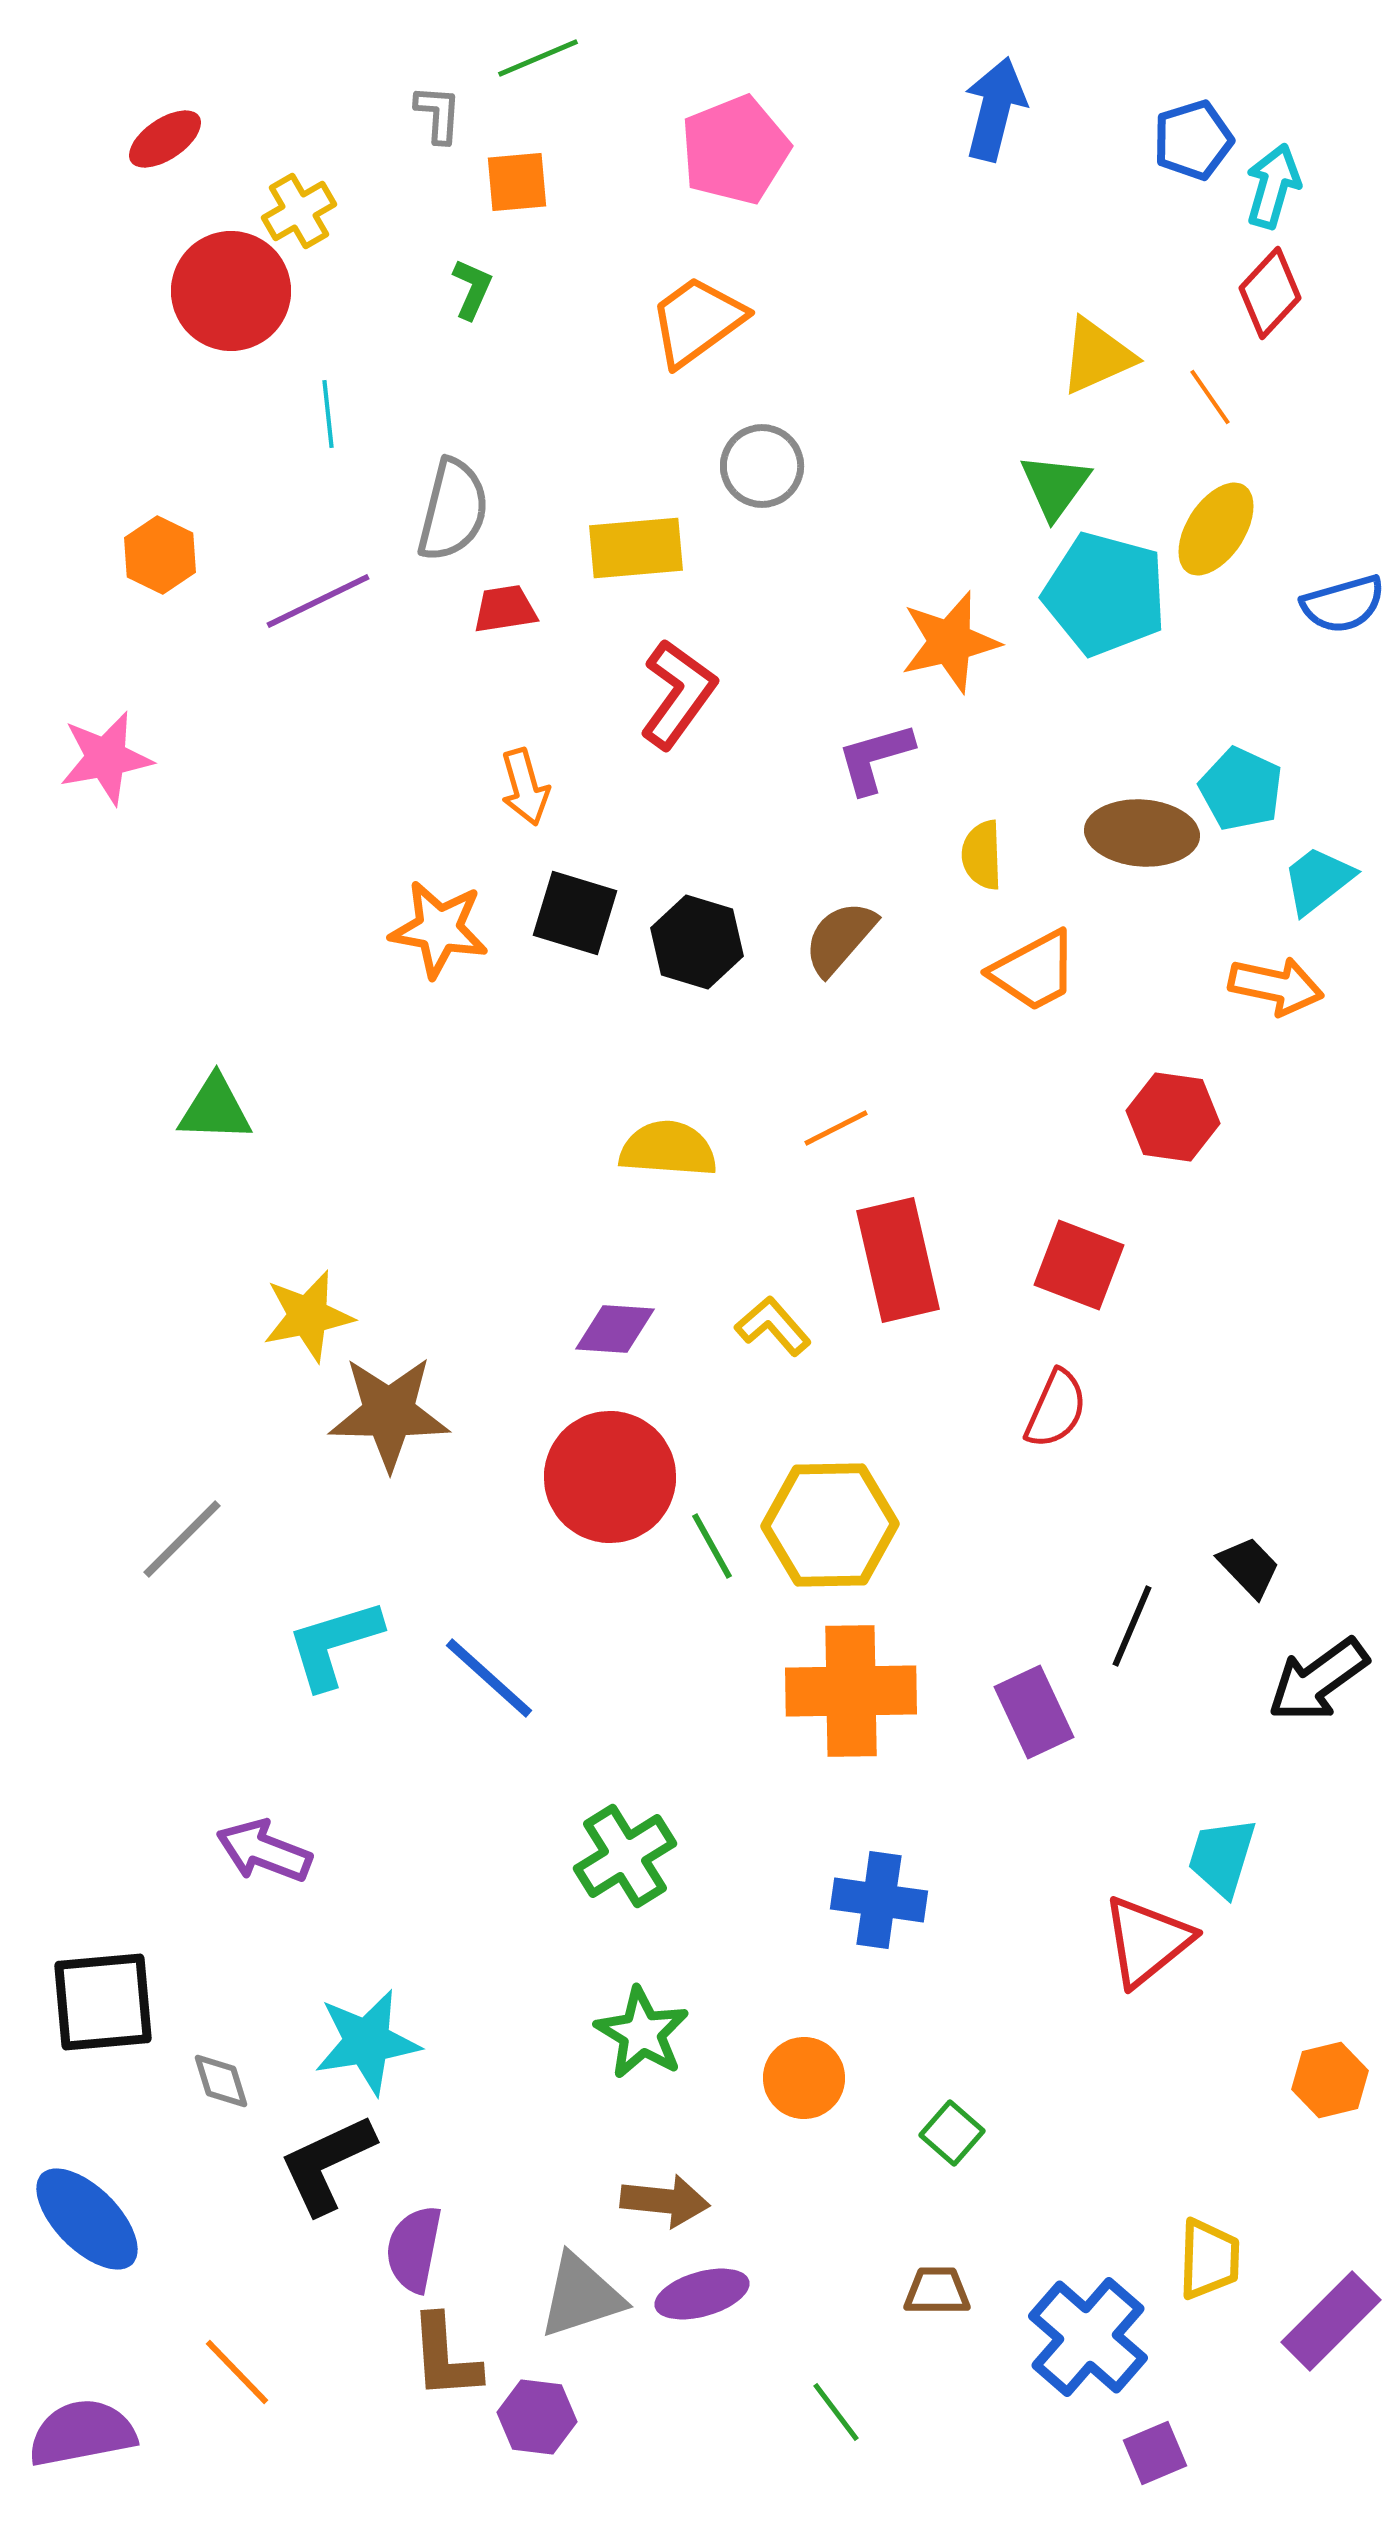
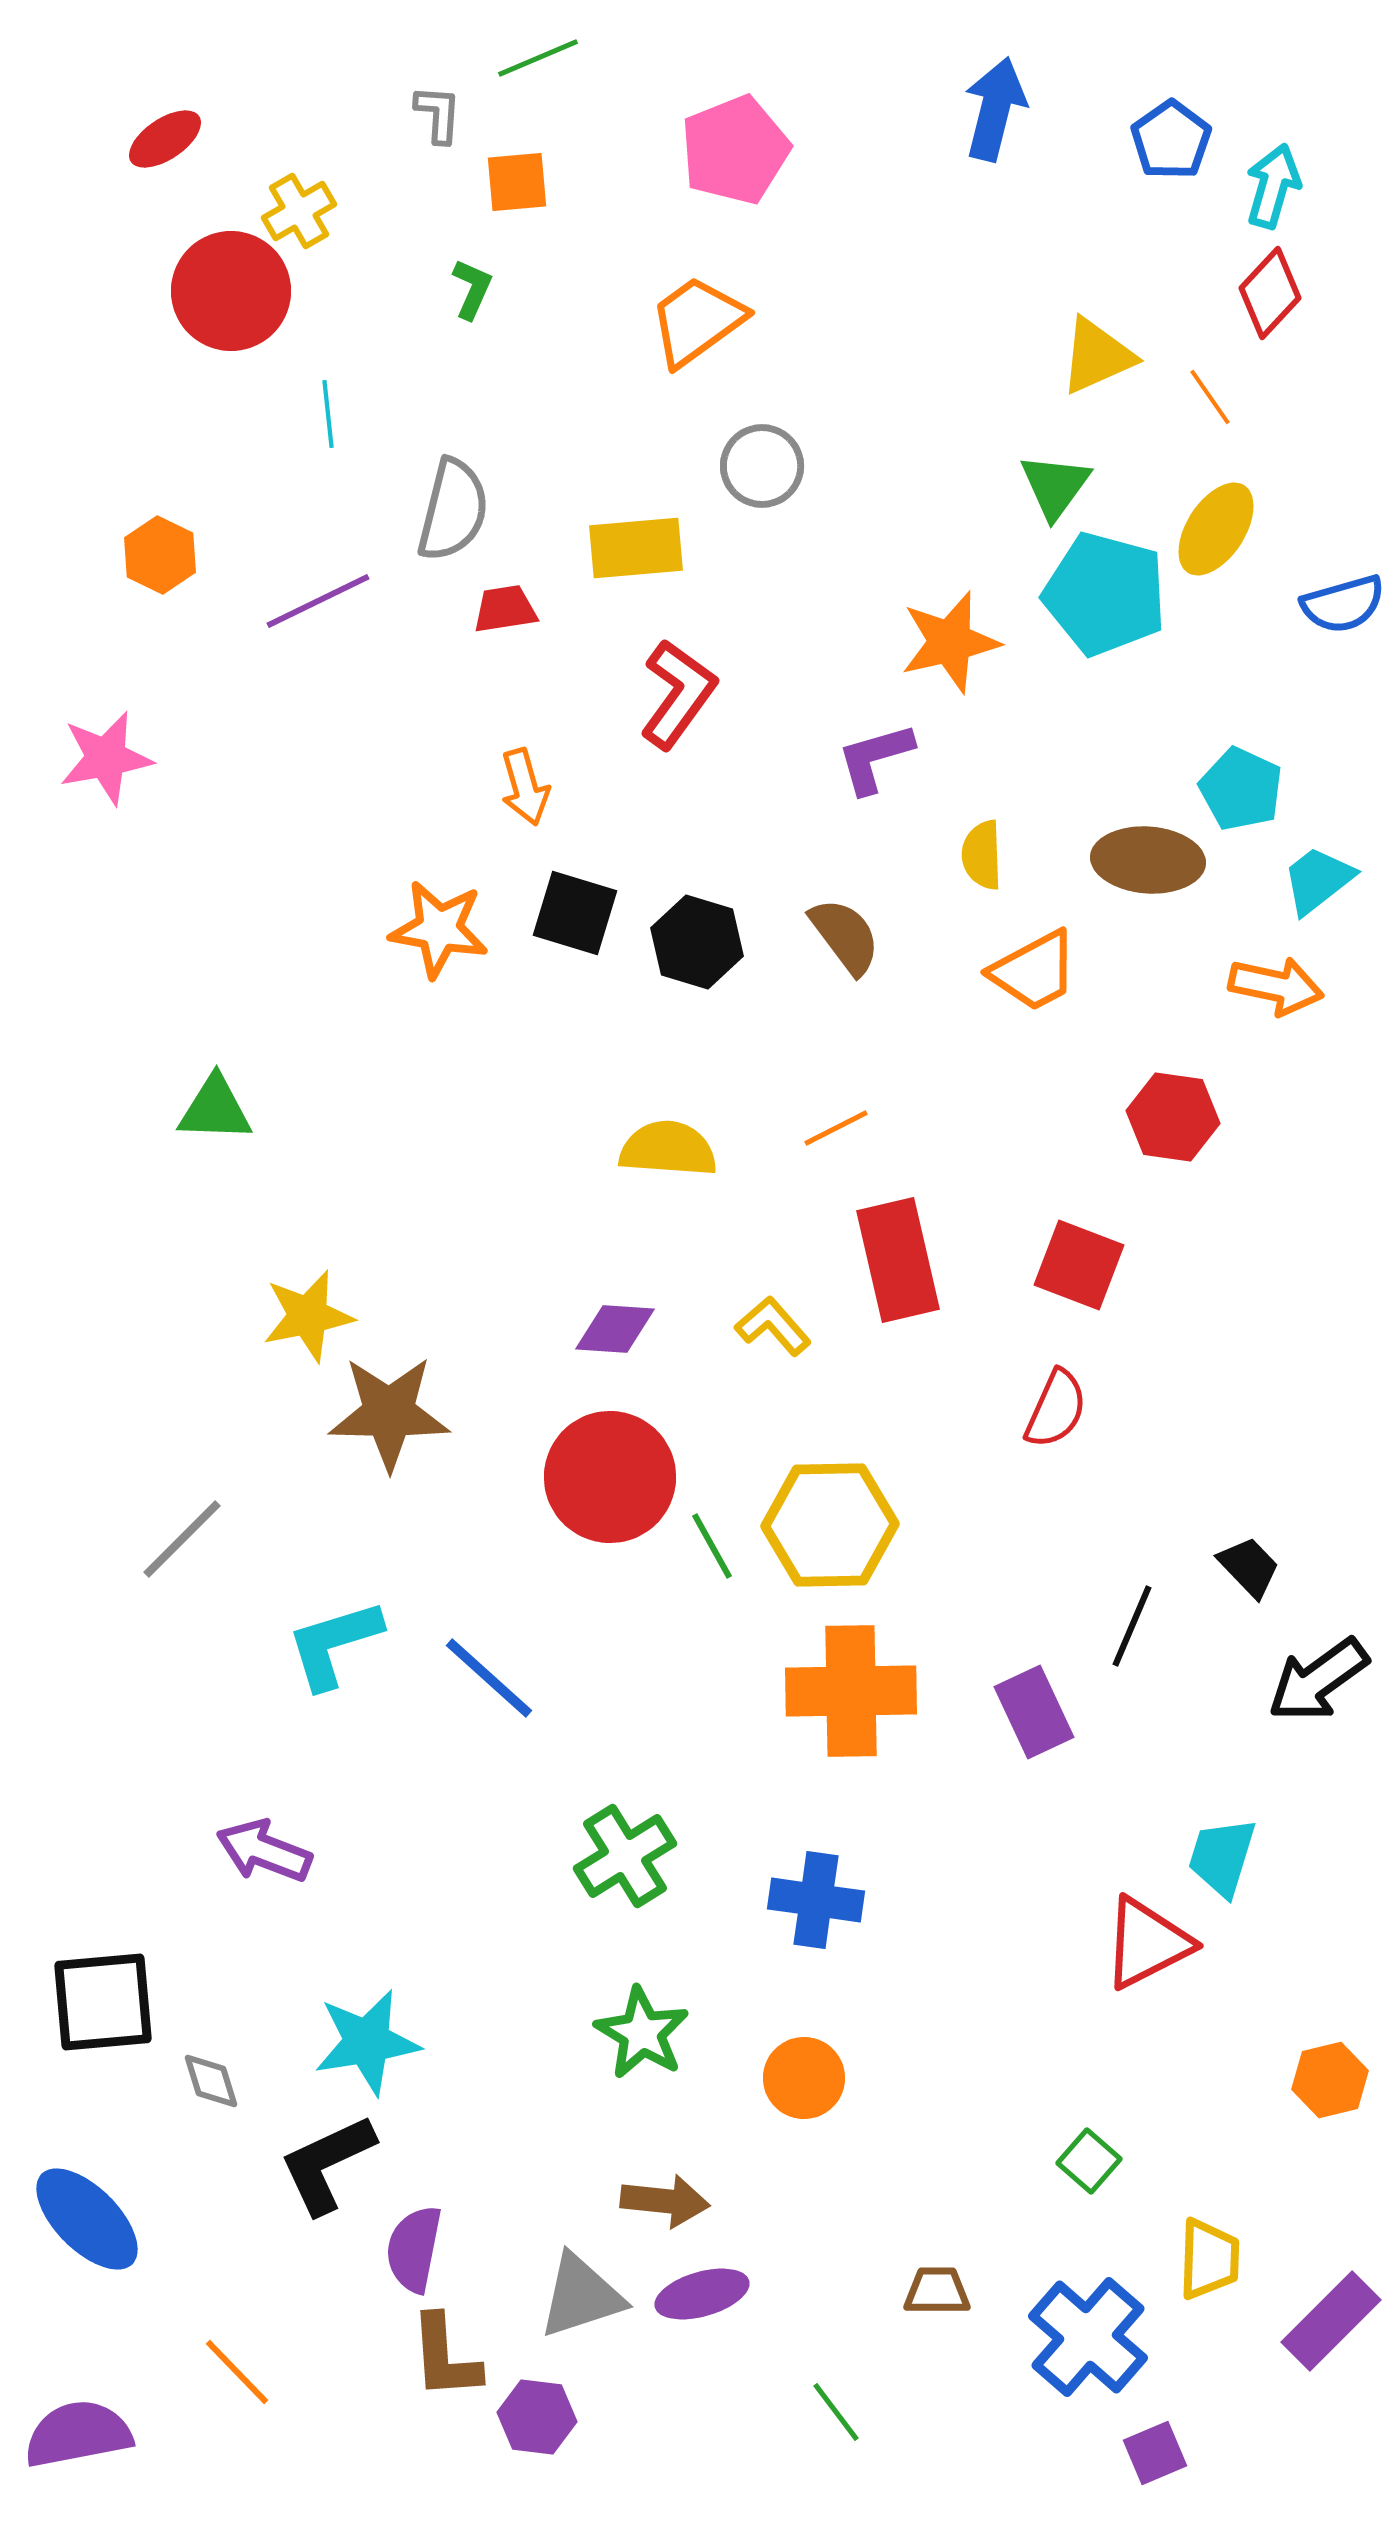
blue pentagon at (1193, 140): moved 22 px left; rotated 18 degrees counterclockwise
brown ellipse at (1142, 833): moved 6 px right, 27 px down
brown semicircle at (840, 938): moved 5 px right, 2 px up; rotated 102 degrees clockwise
blue cross at (879, 1900): moved 63 px left
red triangle at (1147, 1941): moved 2 px down; rotated 12 degrees clockwise
gray diamond at (221, 2081): moved 10 px left
green square at (952, 2133): moved 137 px right, 28 px down
purple semicircle at (82, 2433): moved 4 px left, 1 px down
